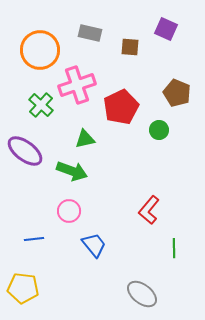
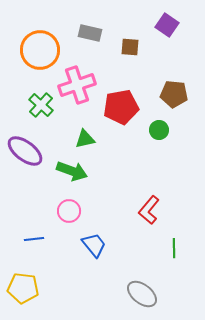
purple square: moved 1 px right, 4 px up; rotated 10 degrees clockwise
brown pentagon: moved 3 px left, 1 px down; rotated 16 degrees counterclockwise
red pentagon: rotated 16 degrees clockwise
